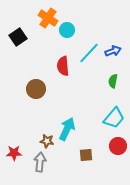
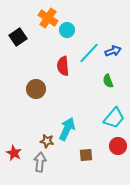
green semicircle: moved 5 px left; rotated 32 degrees counterclockwise
red star: rotated 28 degrees clockwise
